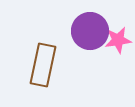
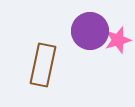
pink star: rotated 8 degrees counterclockwise
